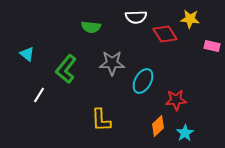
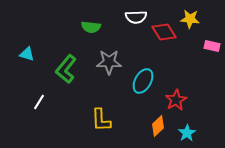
red diamond: moved 1 px left, 2 px up
cyan triangle: rotated 21 degrees counterclockwise
gray star: moved 3 px left, 1 px up
white line: moved 7 px down
red star: rotated 25 degrees counterclockwise
cyan star: moved 2 px right
